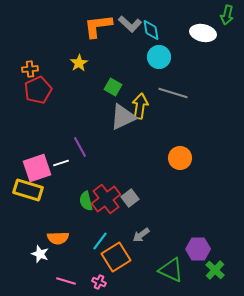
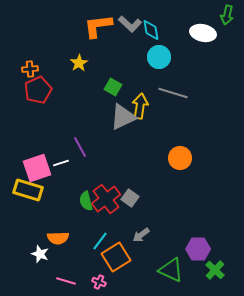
gray square: rotated 18 degrees counterclockwise
